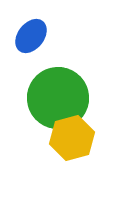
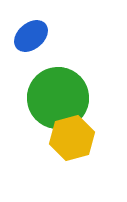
blue ellipse: rotated 12 degrees clockwise
